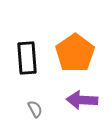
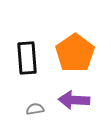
purple arrow: moved 8 px left
gray semicircle: rotated 72 degrees counterclockwise
